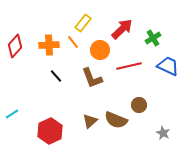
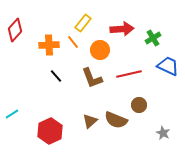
red arrow: rotated 40 degrees clockwise
red diamond: moved 16 px up
red line: moved 8 px down
